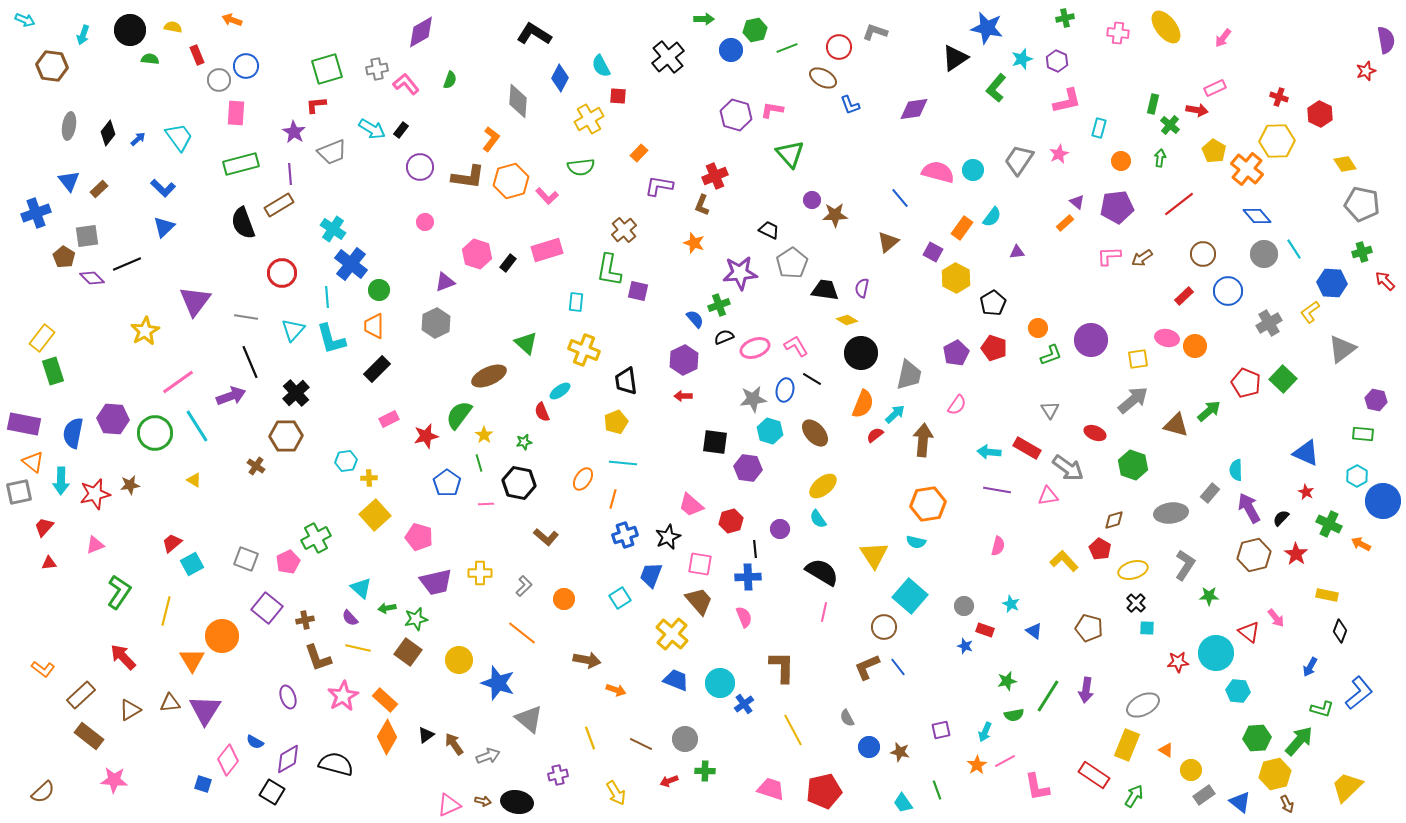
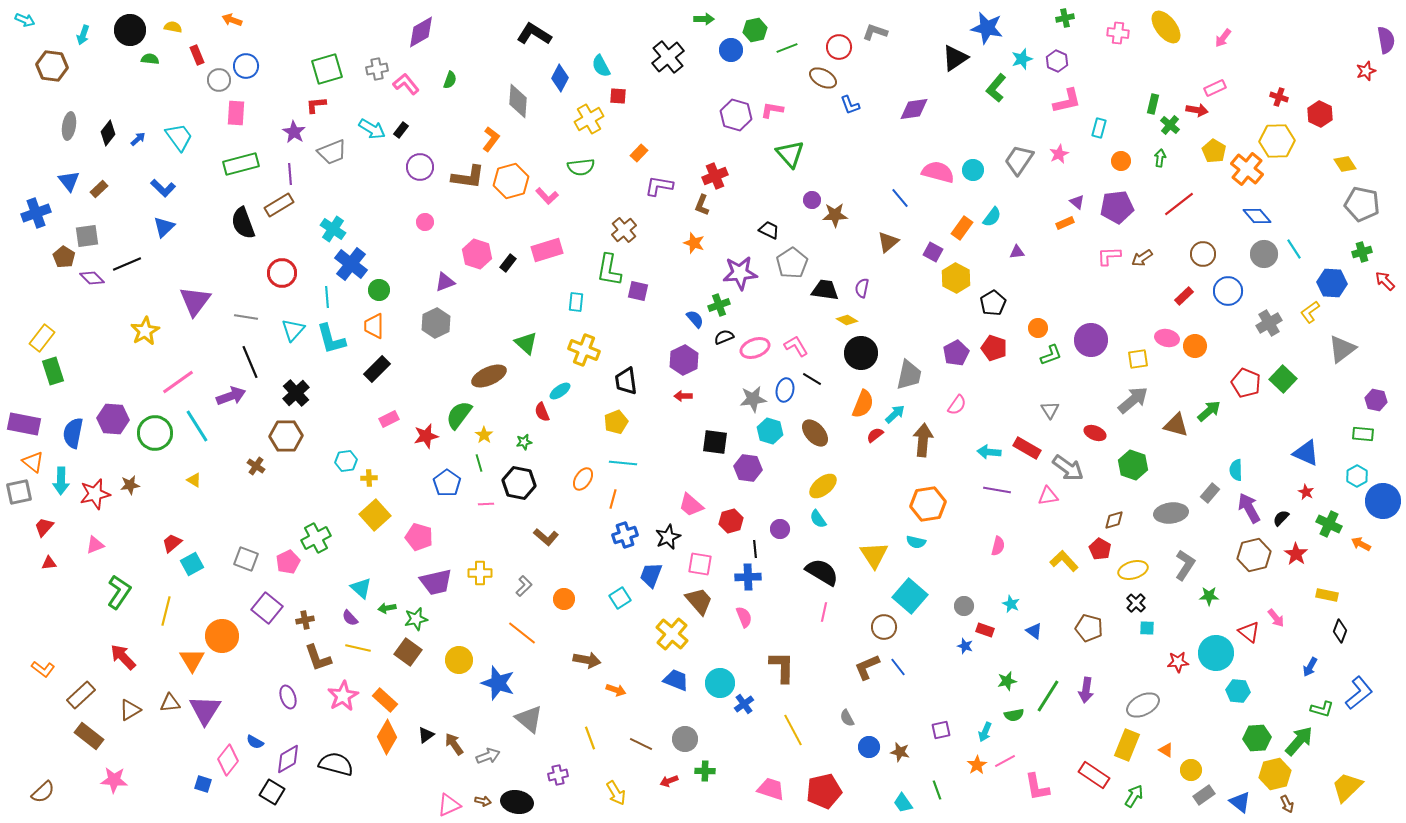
orange rectangle at (1065, 223): rotated 18 degrees clockwise
